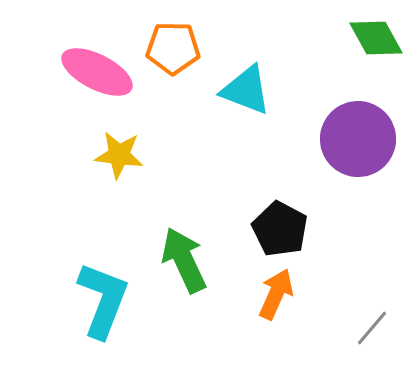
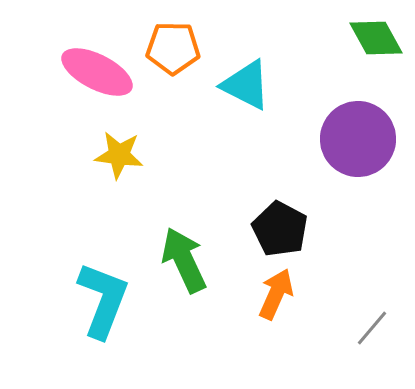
cyan triangle: moved 5 px up; rotated 6 degrees clockwise
